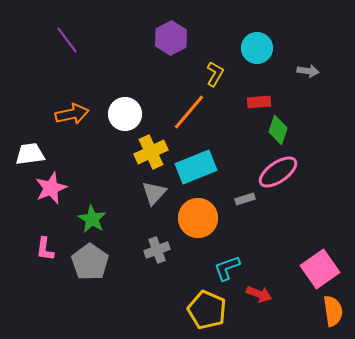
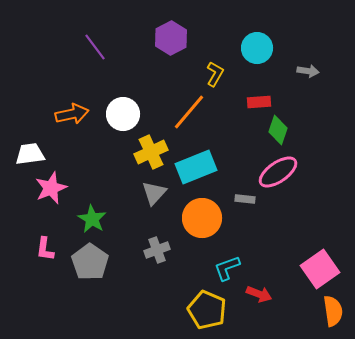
purple line: moved 28 px right, 7 px down
white circle: moved 2 px left
gray rectangle: rotated 24 degrees clockwise
orange circle: moved 4 px right
